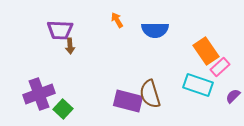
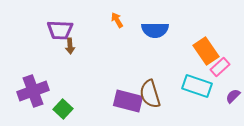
cyan rectangle: moved 1 px left, 1 px down
purple cross: moved 6 px left, 3 px up
